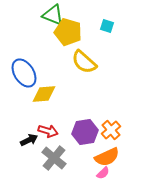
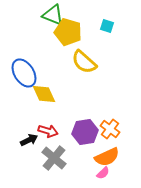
yellow diamond: rotated 70 degrees clockwise
orange cross: moved 1 px left, 1 px up; rotated 12 degrees counterclockwise
